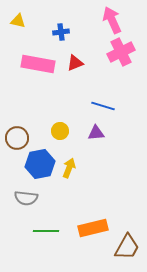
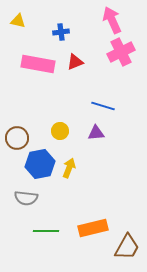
red triangle: moved 1 px up
